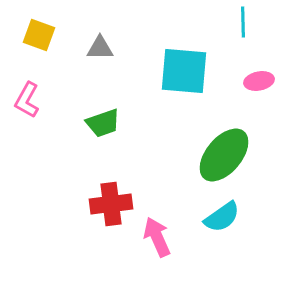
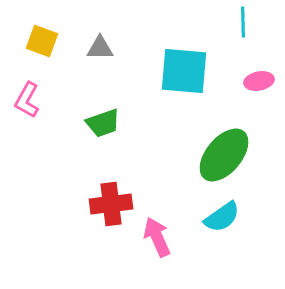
yellow square: moved 3 px right, 6 px down
